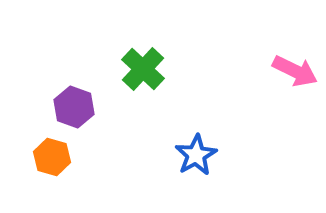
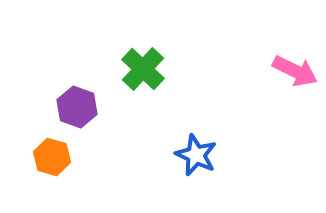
purple hexagon: moved 3 px right
blue star: rotated 18 degrees counterclockwise
